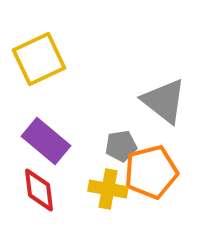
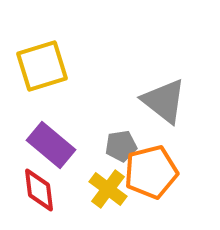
yellow square: moved 3 px right, 7 px down; rotated 8 degrees clockwise
purple rectangle: moved 5 px right, 4 px down
yellow cross: rotated 27 degrees clockwise
